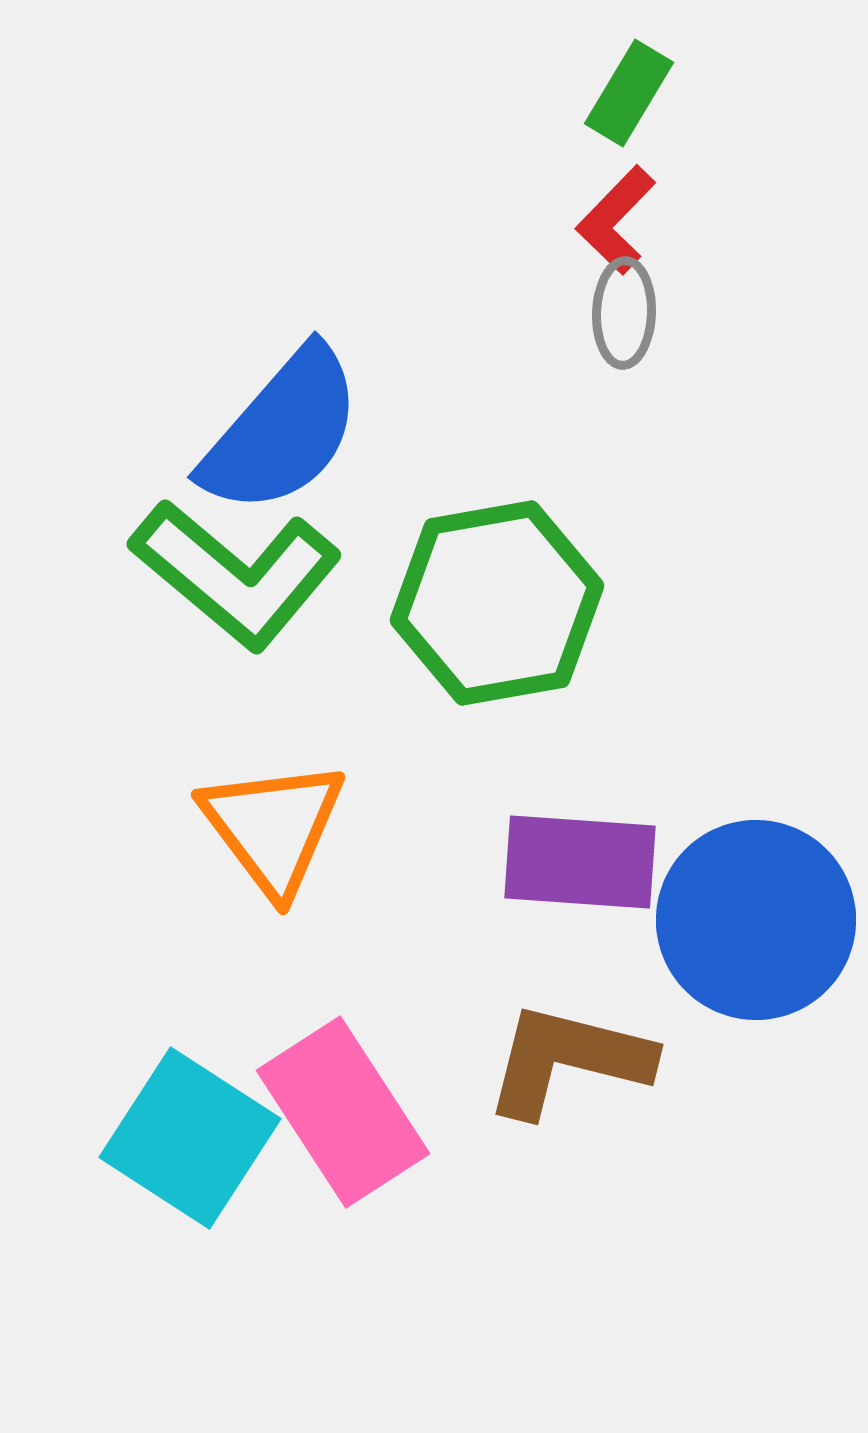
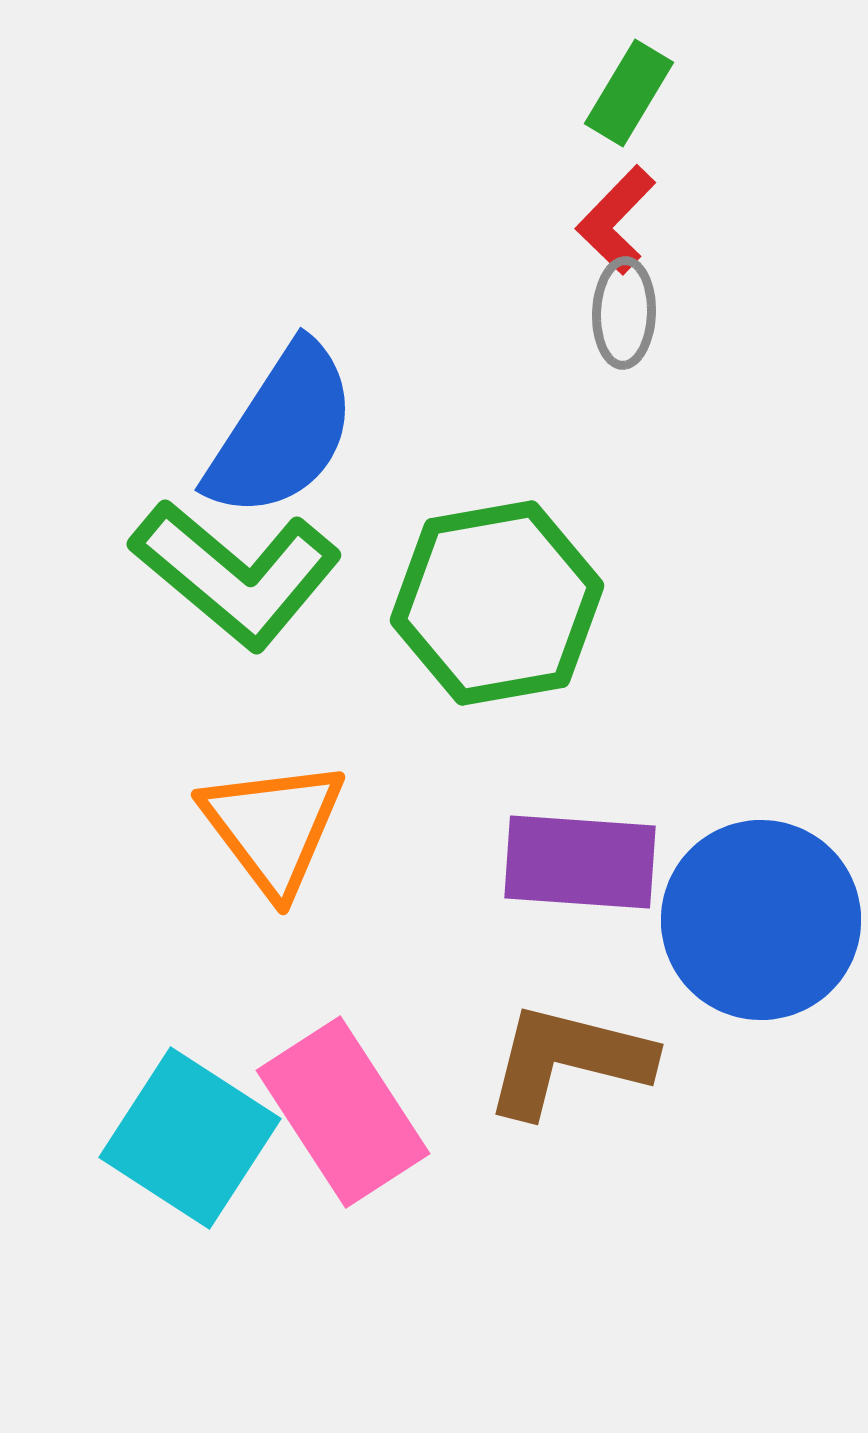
blue semicircle: rotated 8 degrees counterclockwise
blue circle: moved 5 px right
